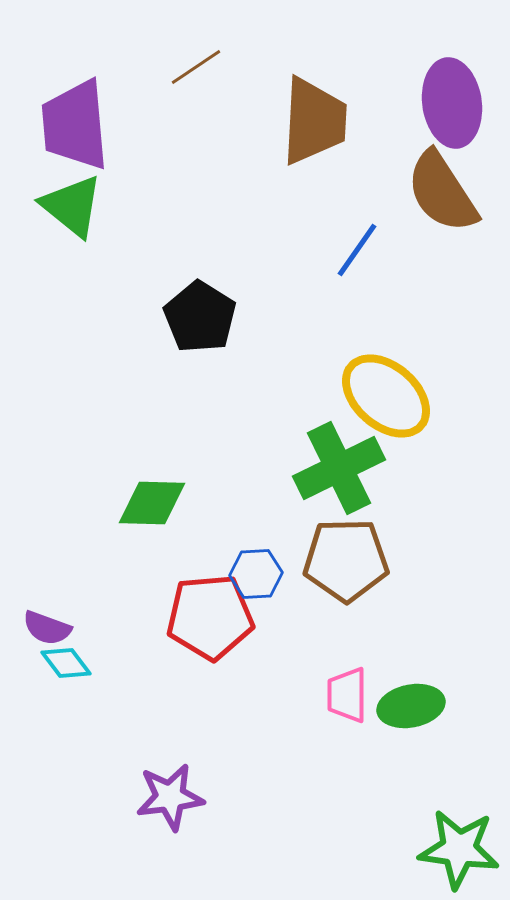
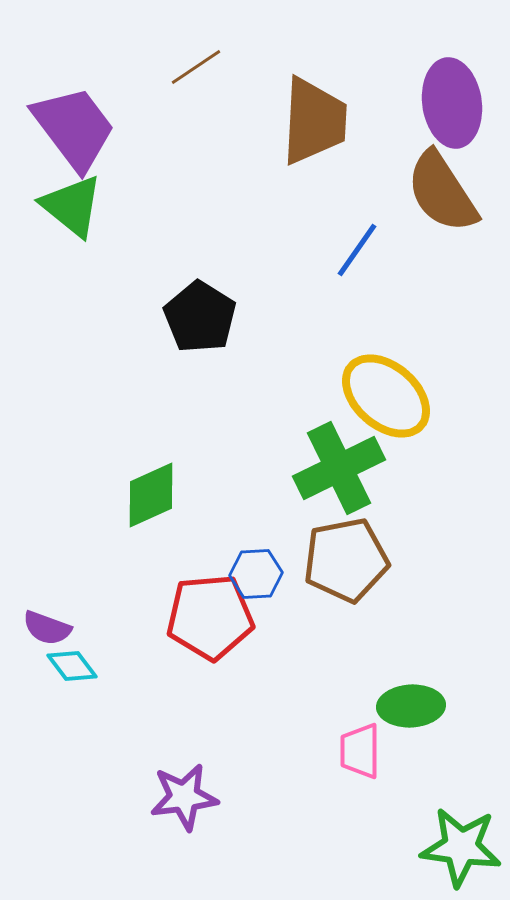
purple trapezoid: moved 1 px left, 3 px down; rotated 148 degrees clockwise
green diamond: moved 1 px left, 8 px up; rotated 26 degrees counterclockwise
brown pentagon: rotated 10 degrees counterclockwise
cyan diamond: moved 6 px right, 3 px down
pink trapezoid: moved 13 px right, 56 px down
green ellipse: rotated 8 degrees clockwise
purple star: moved 14 px right
green star: moved 2 px right, 2 px up
